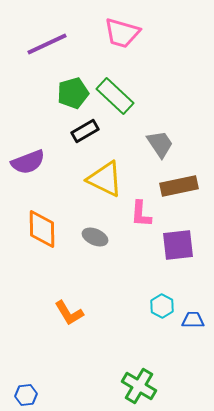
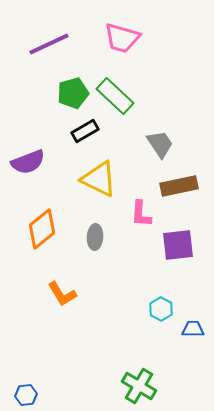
pink trapezoid: moved 5 px down
purple line: moved 2 px right
yellow triangle: moved 6 px left
orange diamond: rotated 51 degrees clockwise
gray ellipse: rotated 70 degrees clockwise
cyan hexagon: moved 1 px left, 3 px down
orange L-shape: moved 7 px left, 19 px up
blue trapezoid: moved 9 px down
